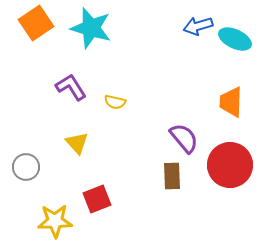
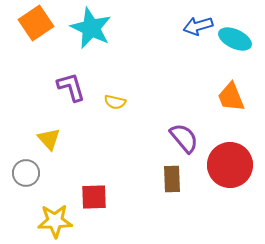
cyan star: rotated 9 degrees clockwise
purple L-shape: rotated 16 degrees clockwise
orange trapezoid: moved 5 px up; rotated 24 degrees counterclockwise
yellow triangle: moved 28 px left, 4 px up
gray circle: moved 6 px down
brown rectangle: moved 3 px down
red square: moved 3 px left, 2 px up; rotated 20 degrees clockwise
